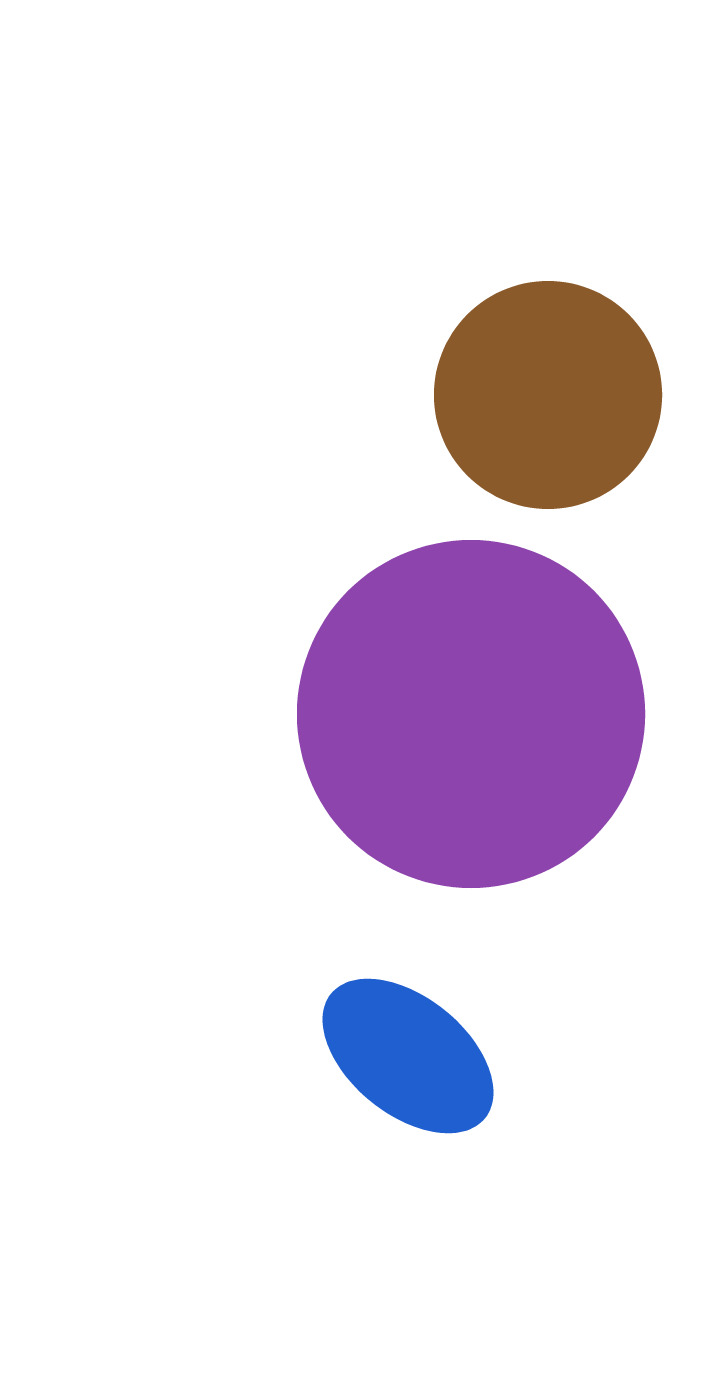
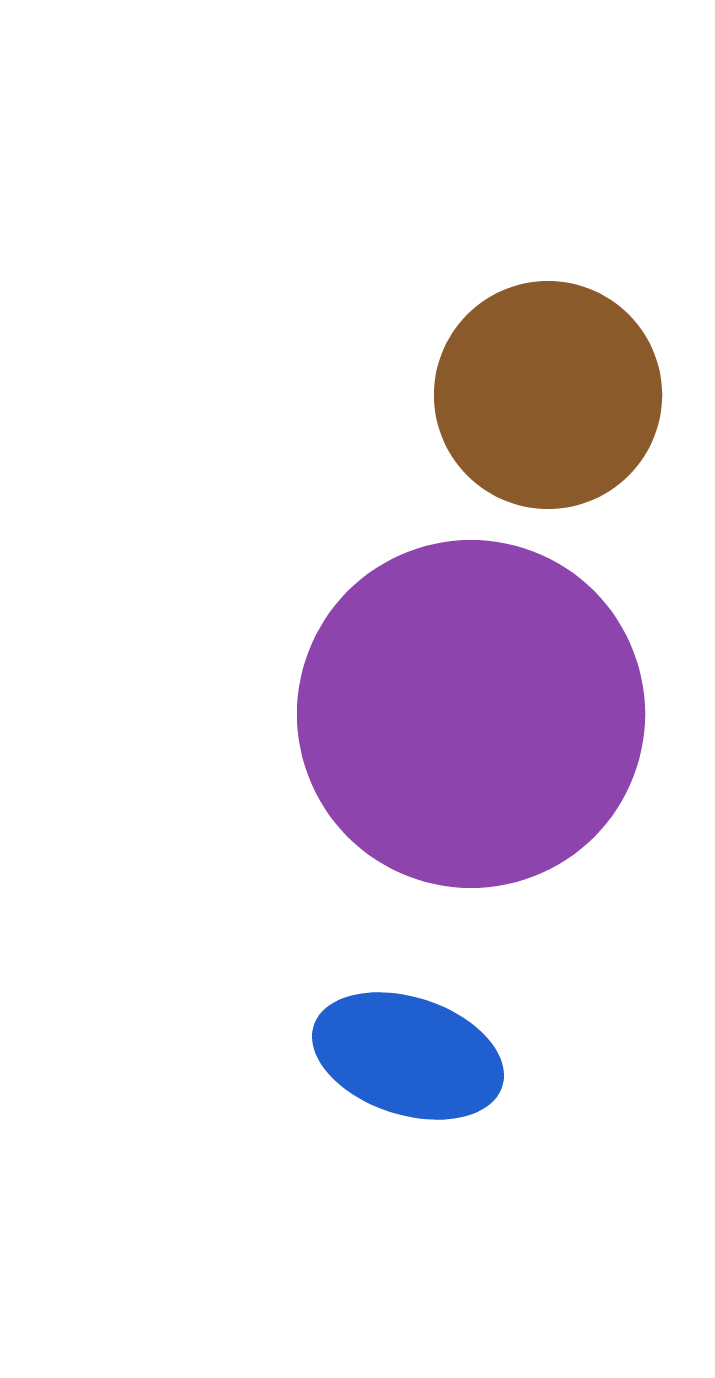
blue ellipse: rotated 21 degrees counterclockwise
